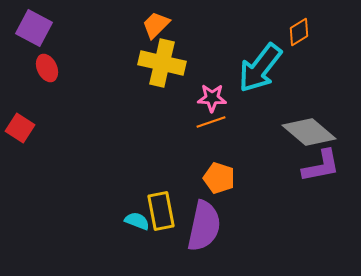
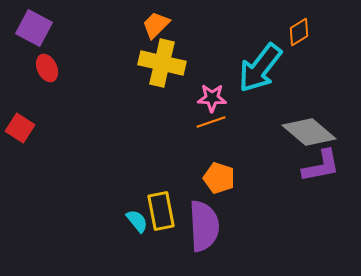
cyan semicircle: rotated 30 degrees clockwise
purple semicircle: rotated 15 degrees counterclockwise
